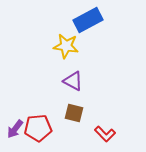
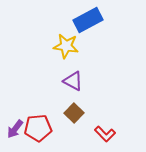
brown square: rotated 30 degrees clockwise
